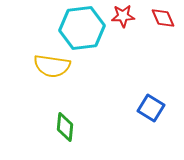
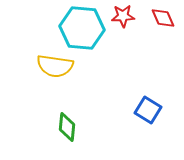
cyan hexagon: rotated 12 degrees clockwise
yellow semicircle: moved 3 px right
blue square: moved 3 px left, 2 px down
green diamond: moved 2 px right
